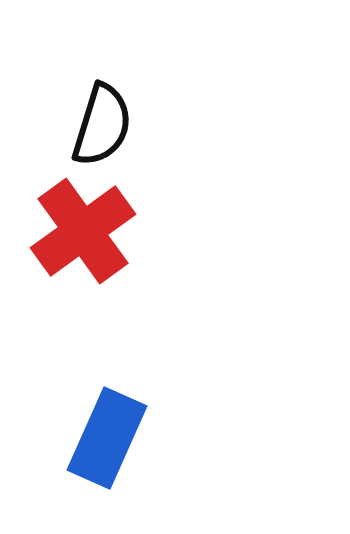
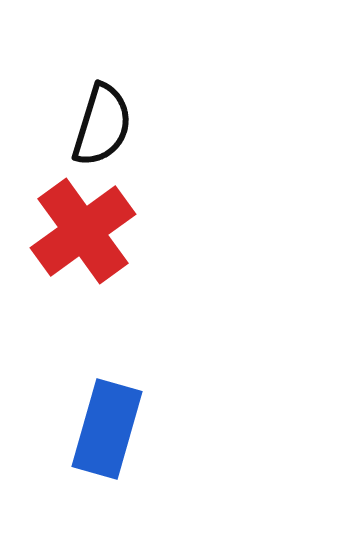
blue rectangle: moved 9 px up; rotated 8 degrees counterclockwise
